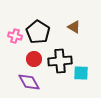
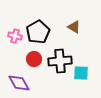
black pentagon: rotated 10 degrees clockwise
purple diamond: moved 10 px left, 1 px down
